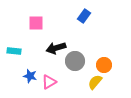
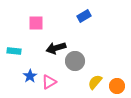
blue rectangle: rotated 24 degrees clockwise
orange circle: moved 13 px right, 21 px down
blue star: rotated 24 degrees clockwise
